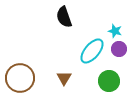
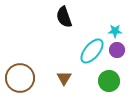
cyan star: rotated 16 degrees counterclockwise
purple circle: moved 2 px left, 1 px down
